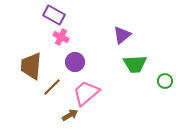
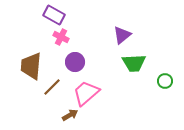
green trapezoid: moved 1 px left, 1 px up
